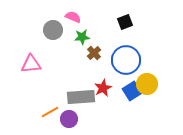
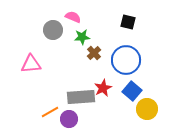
black square: moved 3 px right; rotated 35 degrees clockwise
yellow circle: moved 25 px down
blue square: rotated 18 degrees counterclockwise
